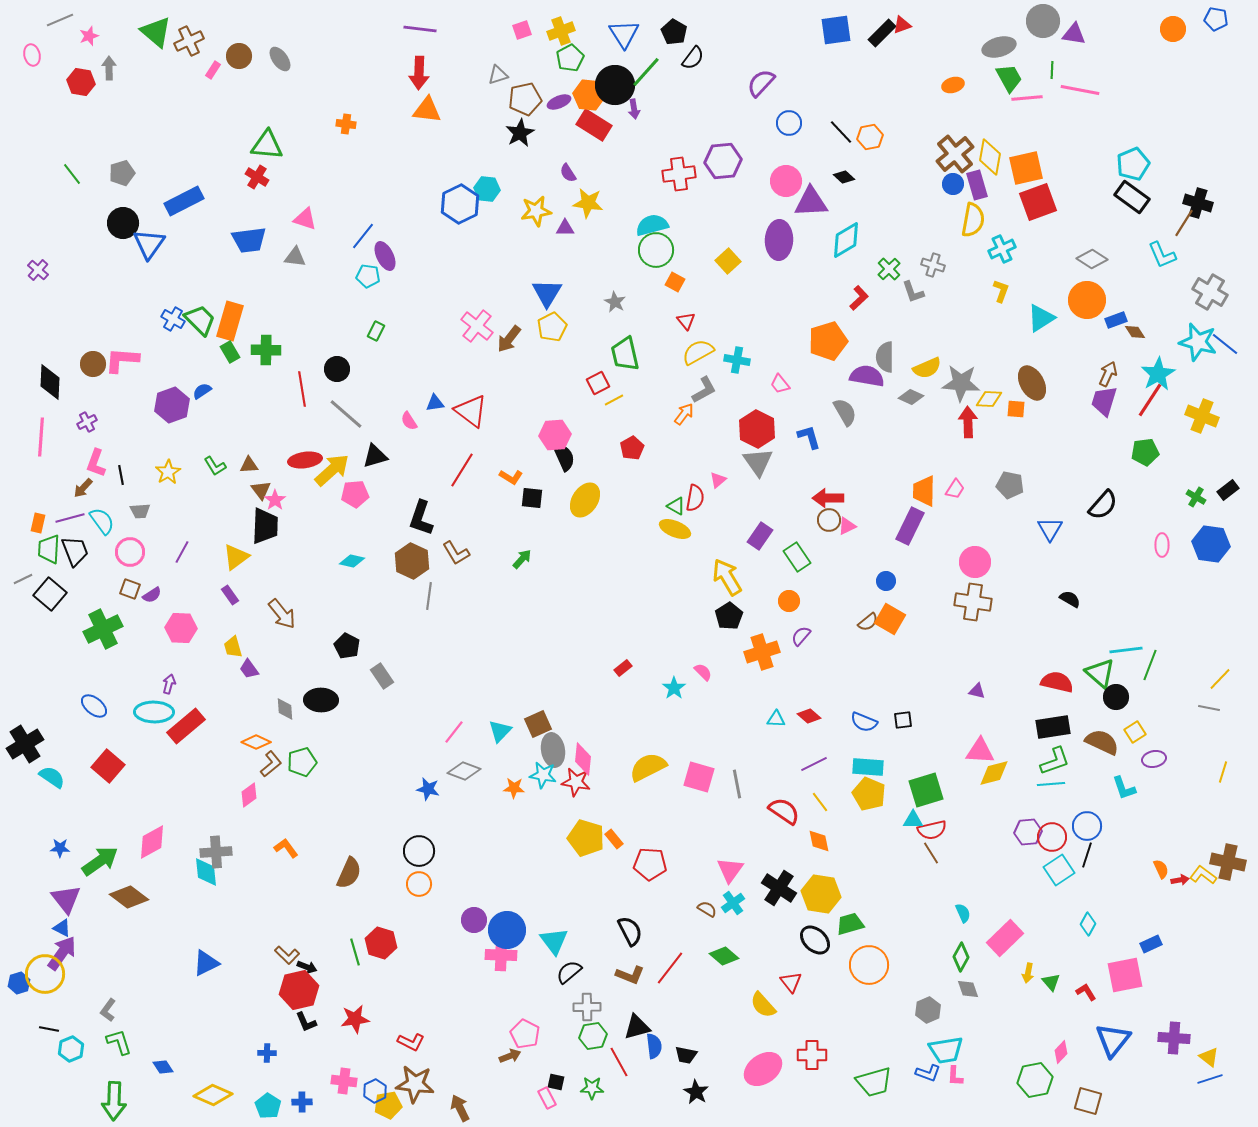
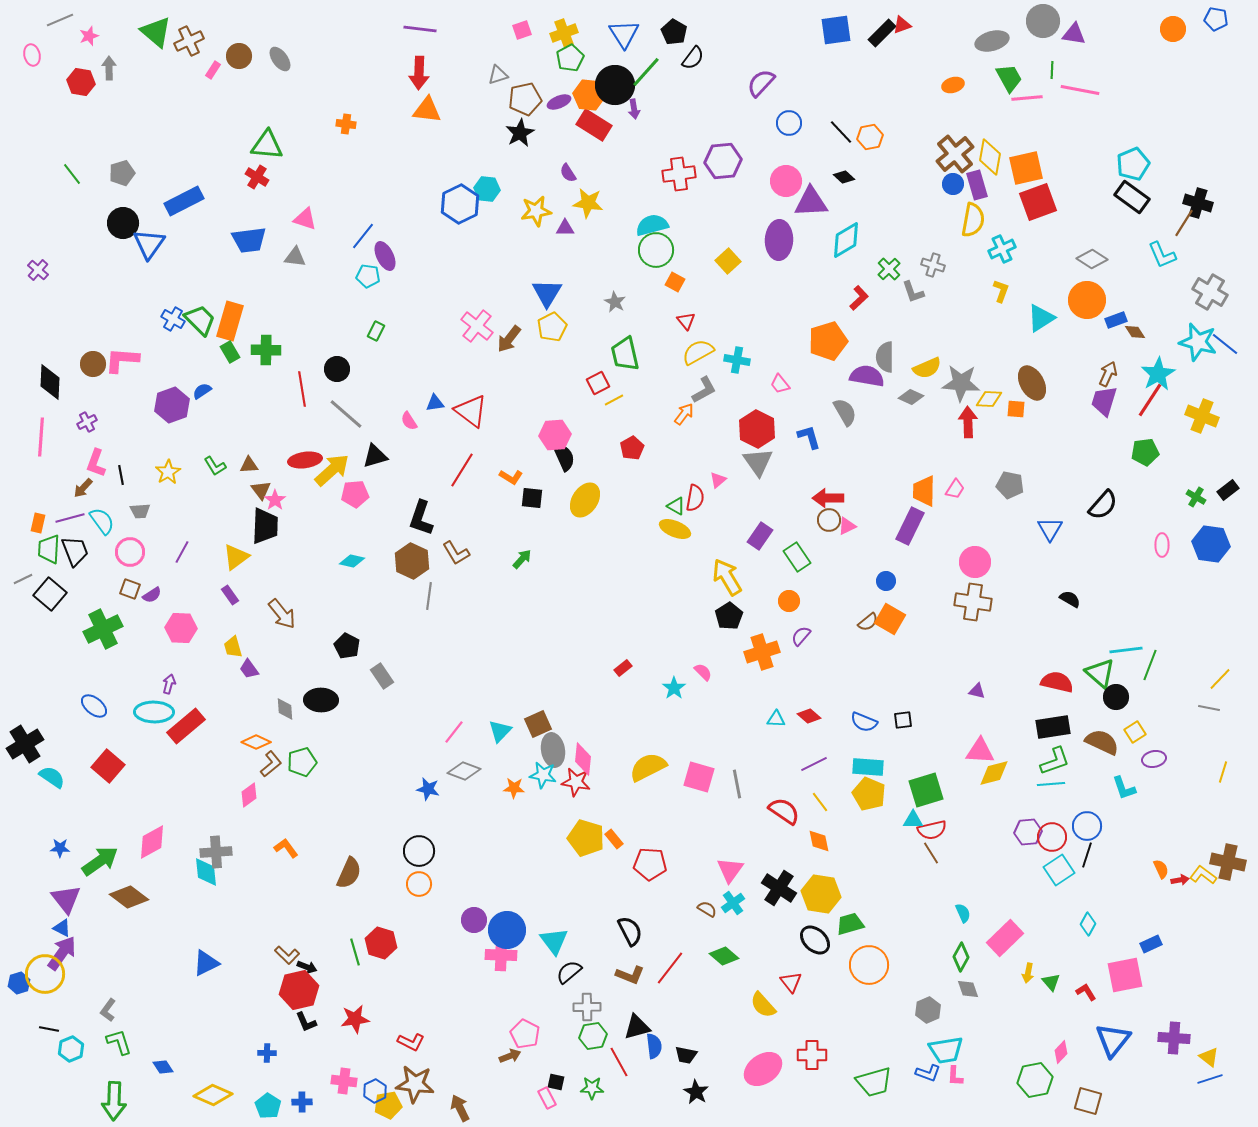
yellow cross at (561, 31): moved 3 px right, 2 px down
gray ellipse at (999, 47): moved 7 px left, 6 px up
